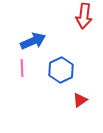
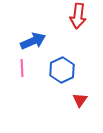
red arrow: moved 6 px left
blue hexagon: moved 1 px right
red triangle: rotated 21 degrees counterclockwise
